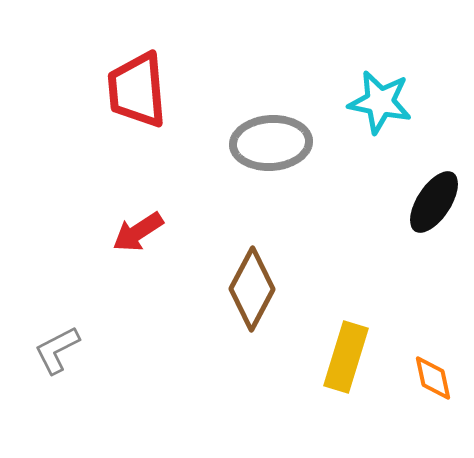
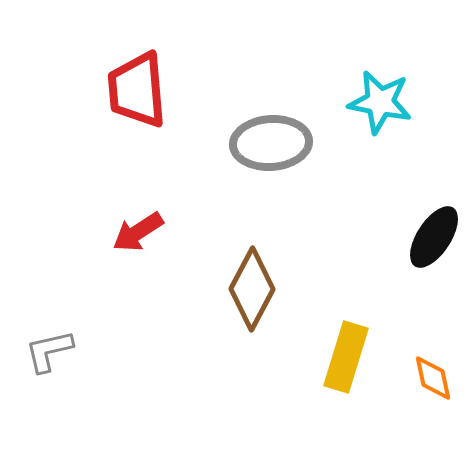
black ellipse: moved 35 px down
gray L-shape: moved 8 px left, 1 px down; rotated 14 degrees clockwise
